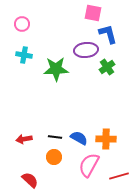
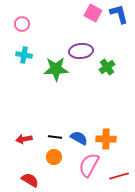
pink square: rotated 18 degrees clockwise
blue L-shape: moved 11 px right, 20 px up
purple ellipse: moved 5 px left, 1 px down
red semicircle: rotated 12 degrees counterclockwise
